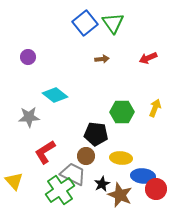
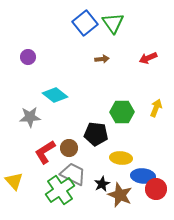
yellow arrow: moved 1 px right
gray star: moved 1 px right
brown circle: moved 17 px left, 8 px up
